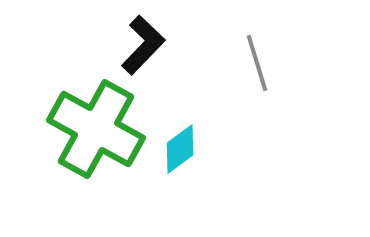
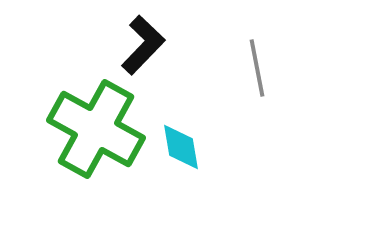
gray line: moved 5 px down; rotated 6 degrees clockwise
cyan diamond: moved 1 px right, 2 px up; rotated 63 degrees counterclockwise
